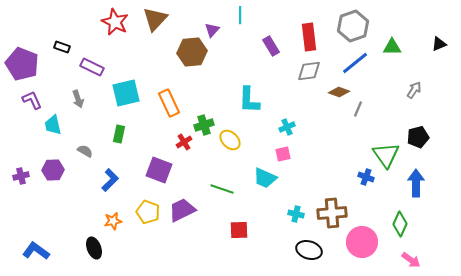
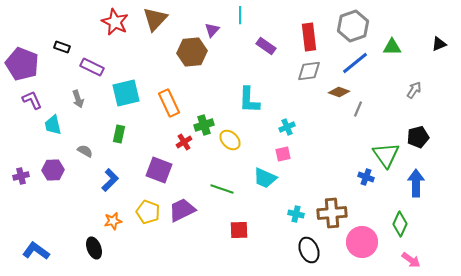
purple rectangle at (271, 46): moved 5 px left; rotated 24 degrees counterclockwise
black ellipse at (309, 250): rotated 50 degrees clockwise
